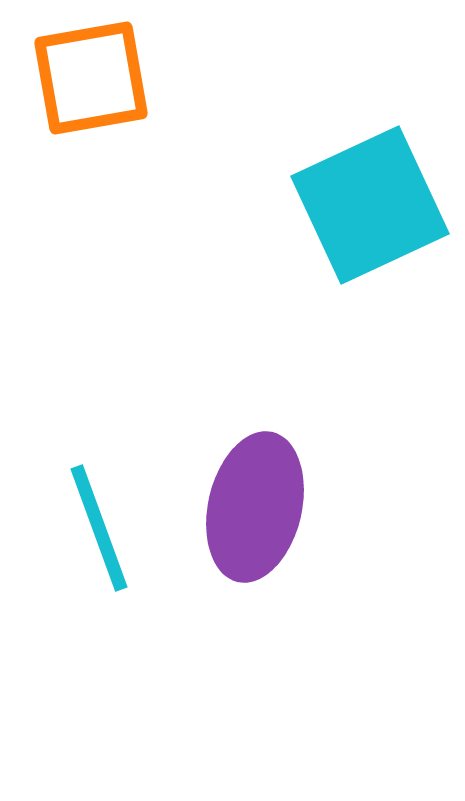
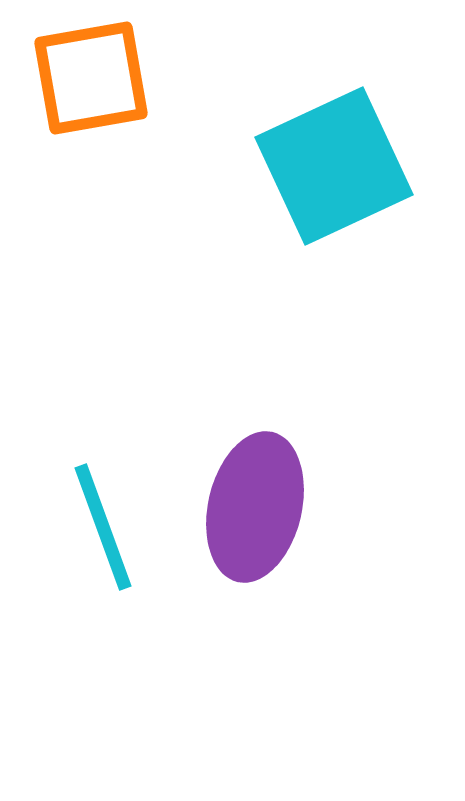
cyan square: moved 36 px left, 39 px up
cyan line: moved 4 px right, 1 px up
